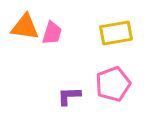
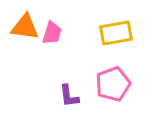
purple L-shape: rotated 95 degrees counterclockwise
